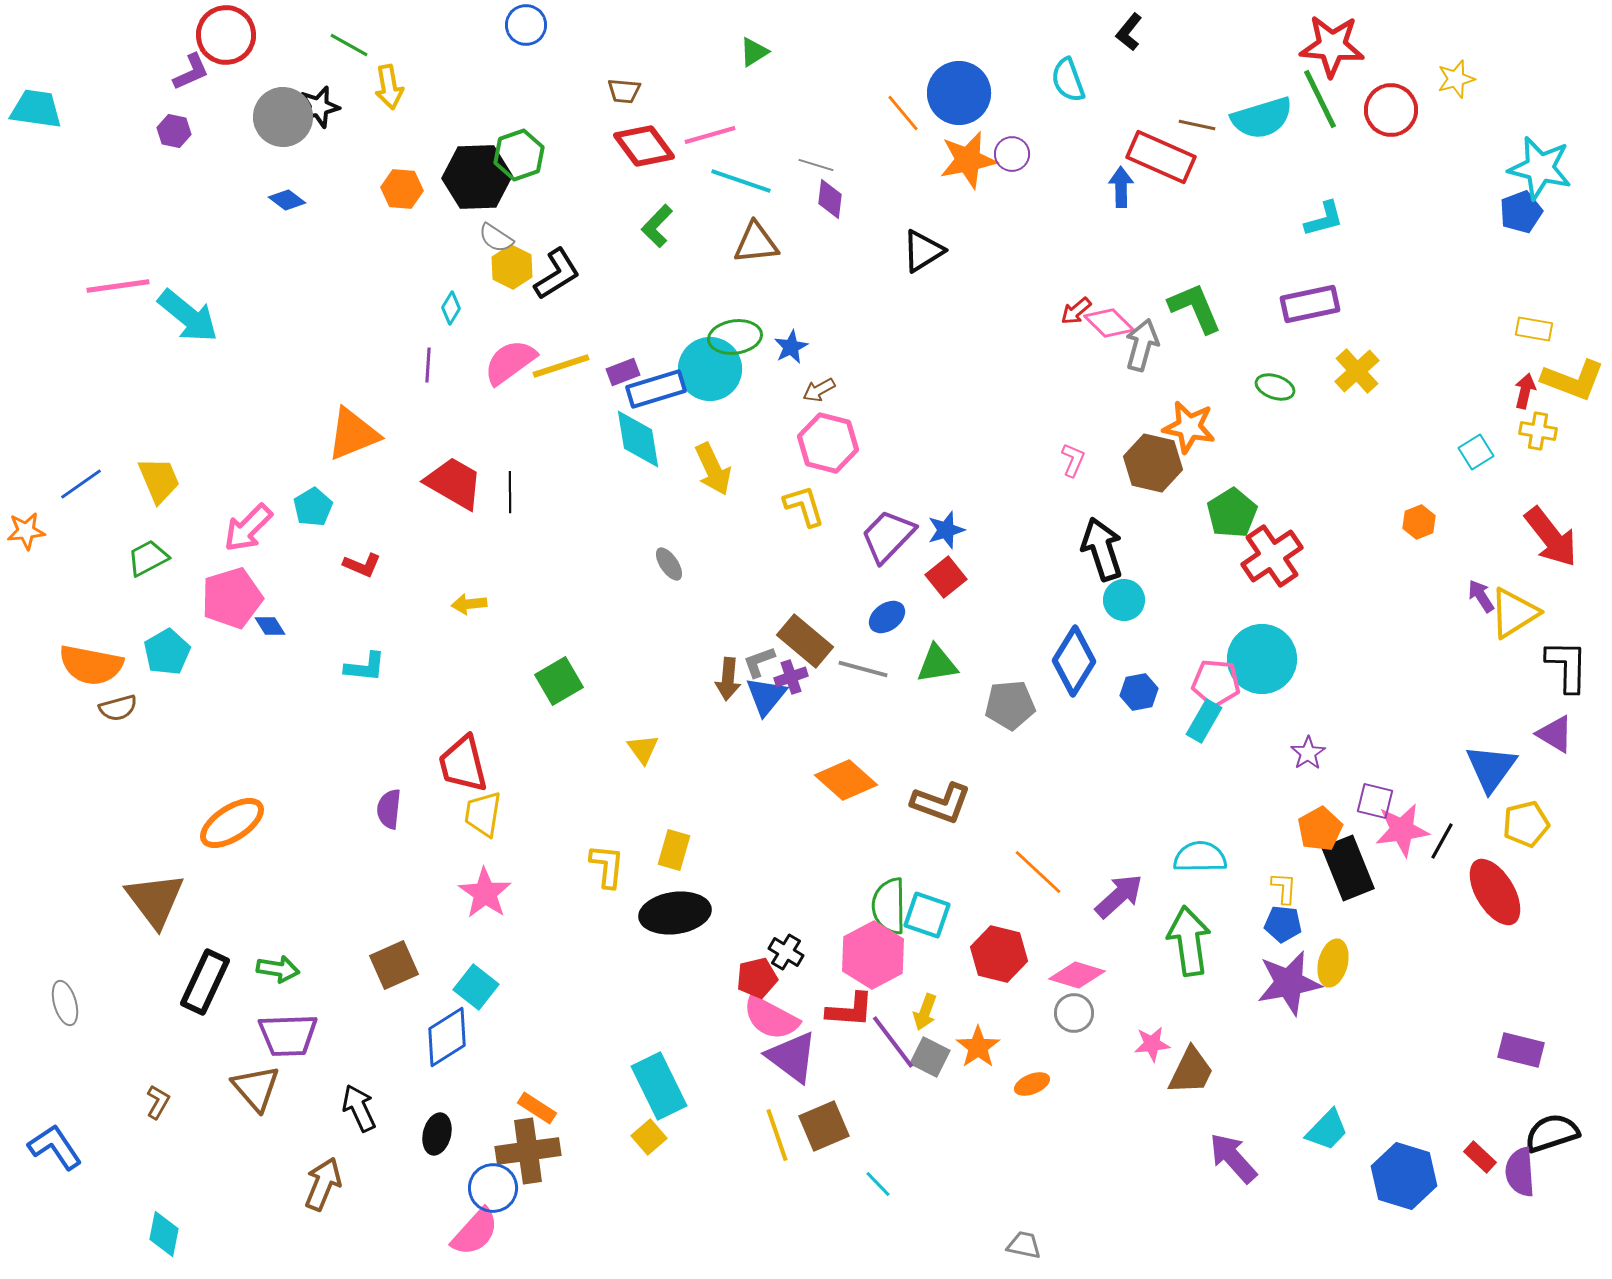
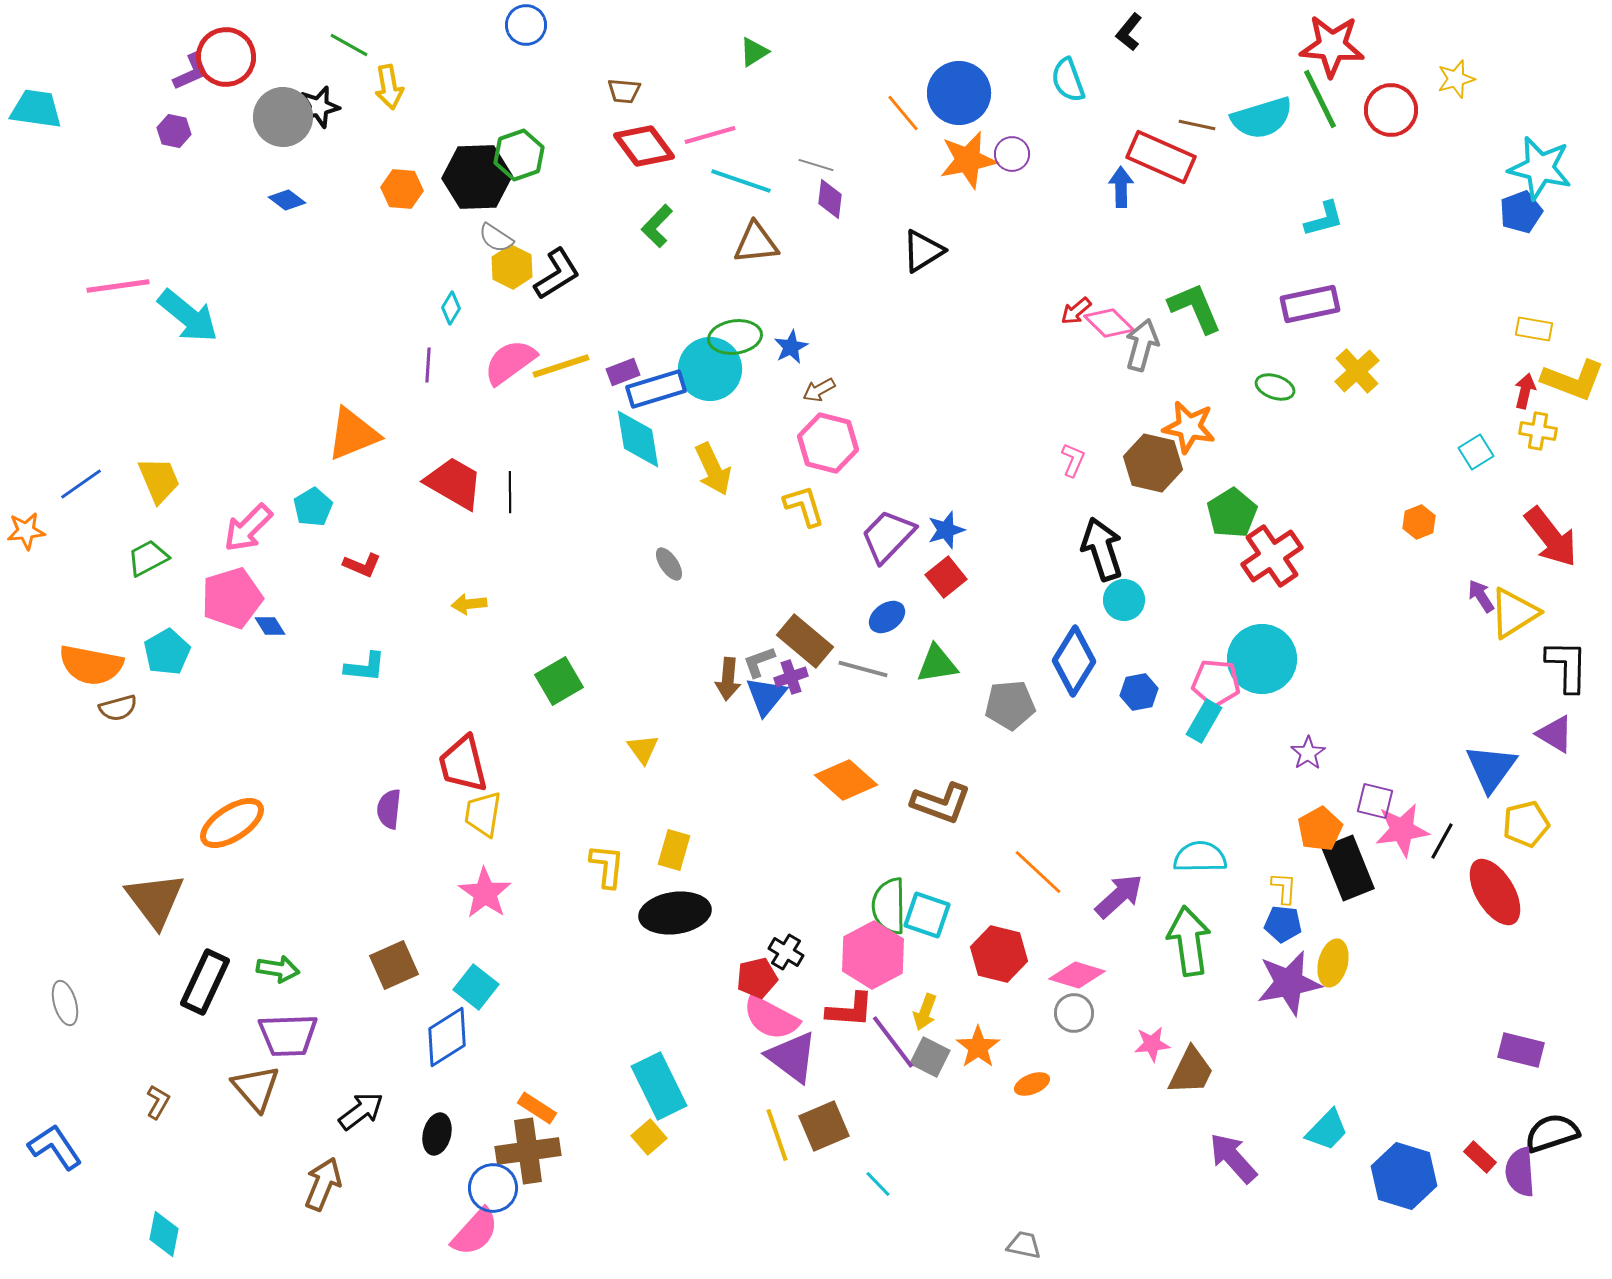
red circle at (226, 35): moved 22 px down
black arrow at (359, 1108): moved 2 px right, 3 px down; rotated 78 degrees clockwise
